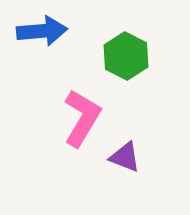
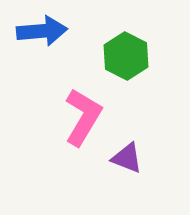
pink L-shape: moved 1 px right, 1 px up
purple triangle: moved 2 px right, 1 px down
